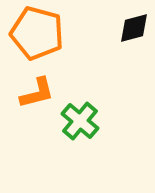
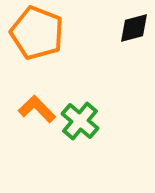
orange pentagon: rotated 6 degrees clockwise
orange L-shape: moved 16 px down; rotated 120 degrees counterclockwise
